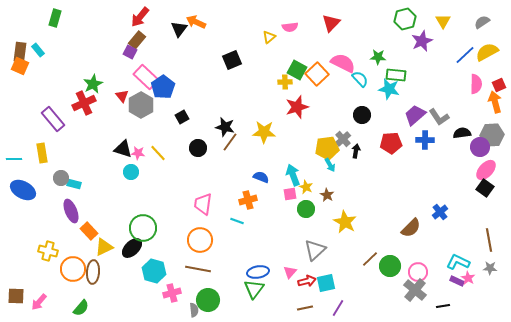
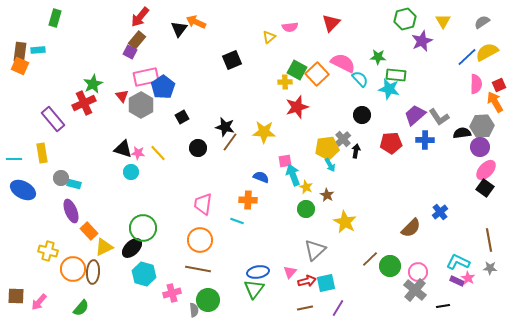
cyan rectangle at (38, 50): rotated 56 degrees counterclockwise
blue line at (465, 55): moved 2 px right, 2 px down
pink rectangle at (146, 77): rotated 55 degrees counterclockwise
orange arrow at (495, 102): rotated 15 degrees counterclockwise
gray hexagon at (492, 135): moved 10 px left, 9 px up
pink square at (290, 194): moved 5 px left, 33 px up
orange cross at (248, 200): rotated 18 degrees clockwise
cyan hexagon at (154, 271): moved 10 px left, 3 px down
